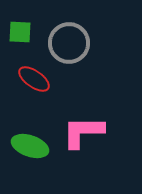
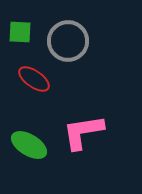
gray circle: moved 1 px left, 2 px up
pink L-shape: rotated 9 degrees counterclockwise
green ellipse: moved 1 px left, 1 px up; rotated 12 degrees clockwise
